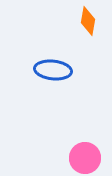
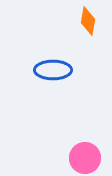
blue ellipse: rotated 6 degrees counterclockwise
